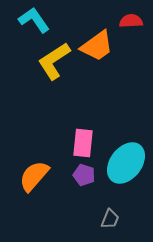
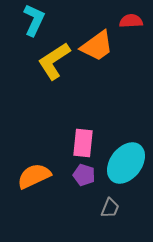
cyan L-shape: rotated 60 degrees clockwise
orange semicircle: rotated 24 degrees clockwise
gray trapezoid: moved 11 px up
